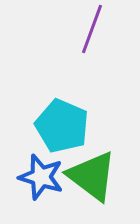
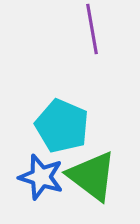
purple line: rotated 30 degrees counterclockwise
